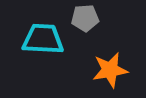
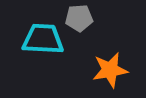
gray pentagon: moved 6 px left
